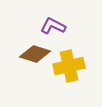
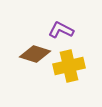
purple L-shape: moved 8 px right, 4 px down
